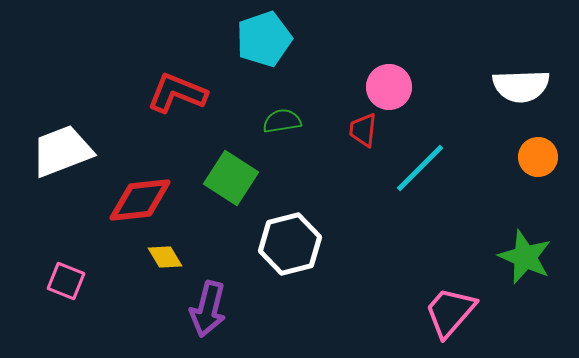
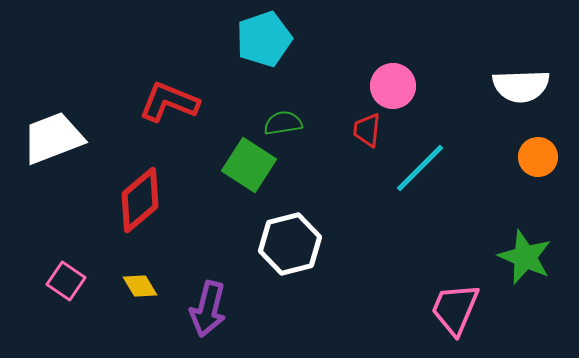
pink circle: moved 4 px right, 1 px up
red L-shape: moved 8 px left, 9 px down
green semicircle: moved 1 px right, 2 px down
red trapezoid: moved 4 px right
white trapezoid: moved 9 px left, 13 px up
green square: moved 18 px right, 13 px up
red diamond: rotated 34 degrees counterclockwise
yellow diamond: moved 25 px left, 29 px down
pink square: rotated 12 degrees clockwise
pink trapezoid: moved 5 px right, 3 px up; rotated 18 degrees counterclockwise
